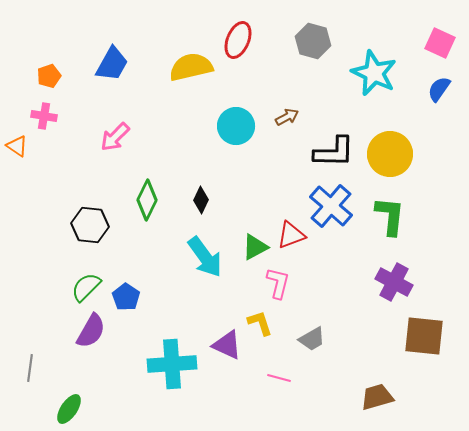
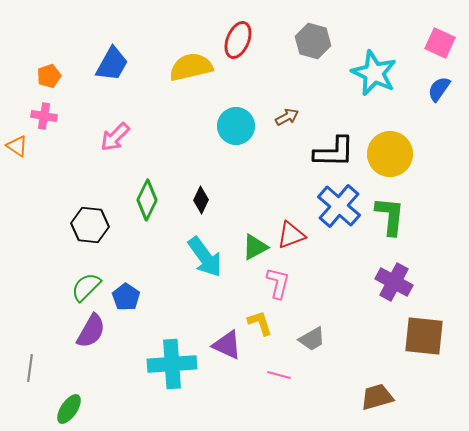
blue cross: moved 8 px right
pink line: moved 3 px up
